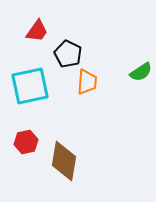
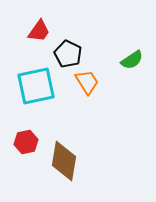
red trapezoid: moved 2 px right
green semicircle: moved 9 px left, 12 px up
orange trapezoid: rotated 36 degrees counterclockwise
cyan square: moved 6 px right
